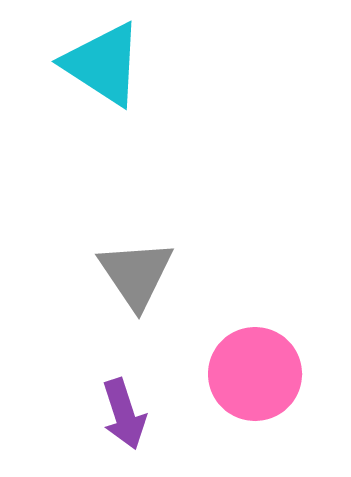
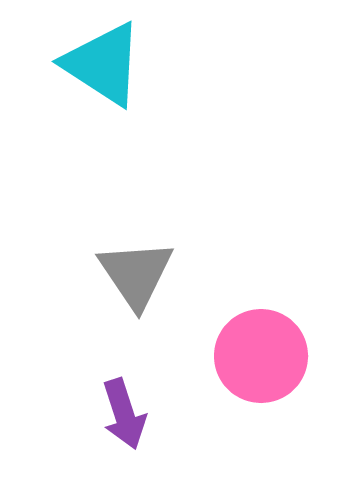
pink circle: moved 6 px right, 18 px up
